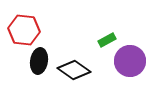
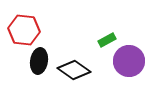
purple circle: moved 1 px left
